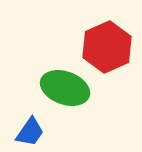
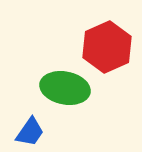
green ellipse: rotated 9 degrees counterclockwise
